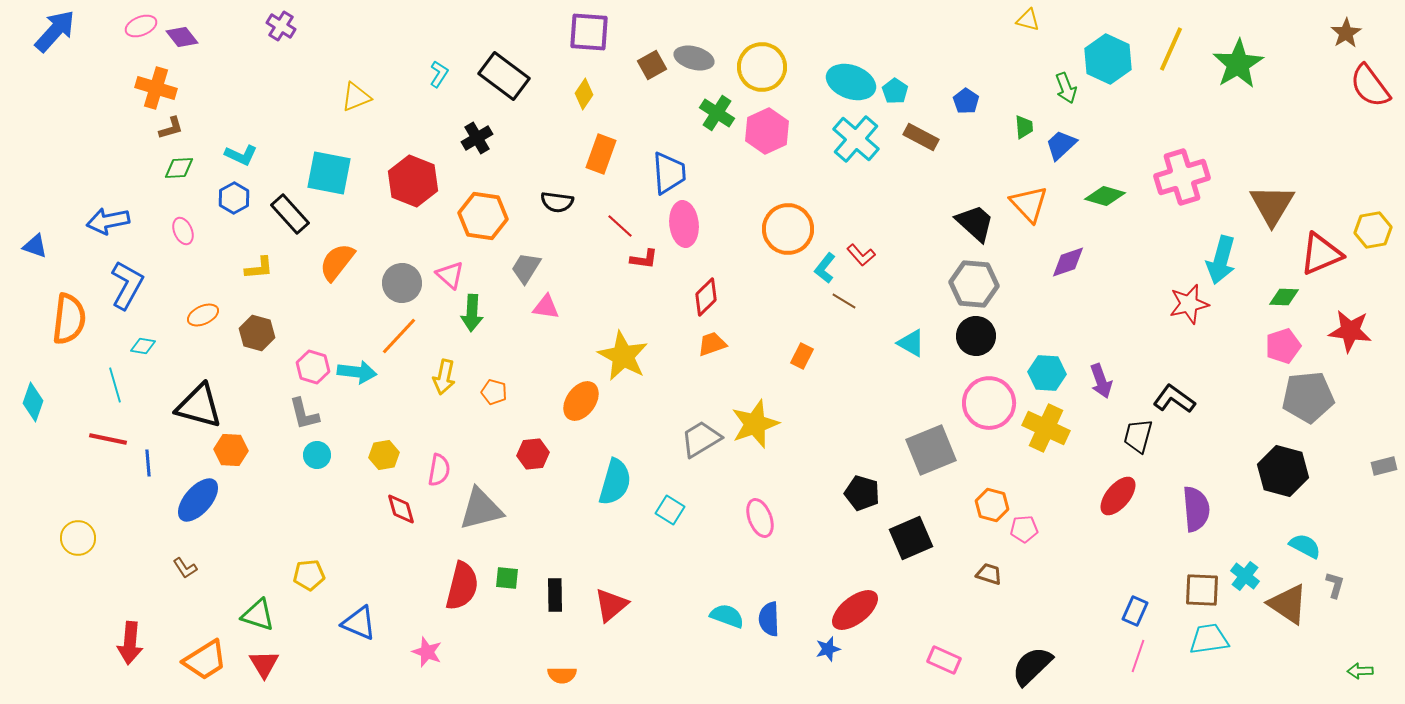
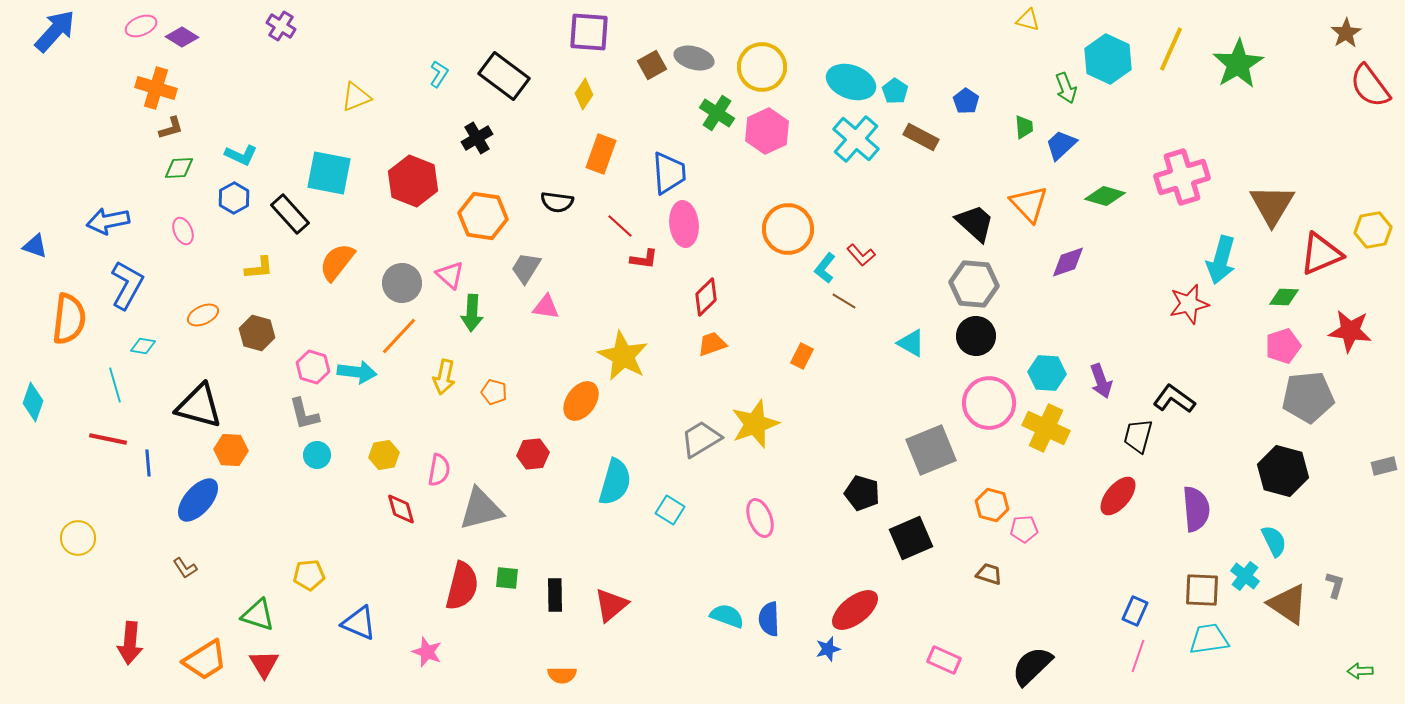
purple diamond at (182, 37): rotated 20 degrees counterclockwise
cyan semicircle at (1305, 546): moved 31 px left, 5 px up; rotated 36 degrees clockwise
